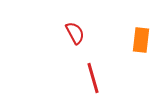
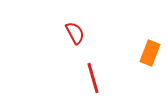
orange rectangle: moved 9 px right, 13 px down; rotated 15 degrees clockwise
